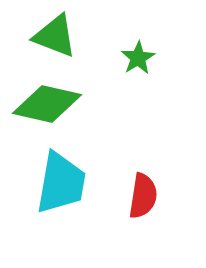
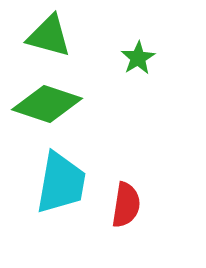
green triangle: moved 6 px left; rotated 6 degrees counterclockwise
green diamond: rotated 6 degrees clockwise
red semicircle: moved 17 px left, 9 px down
